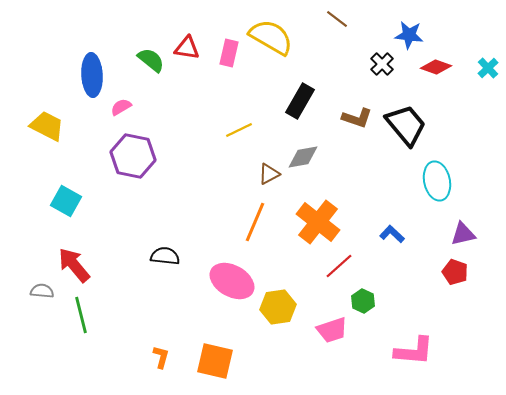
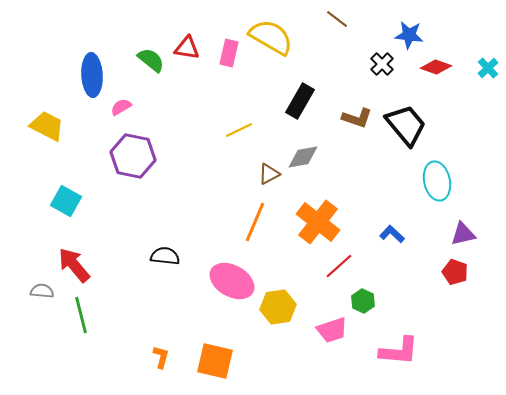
pink L-shape: moved 15 px left
